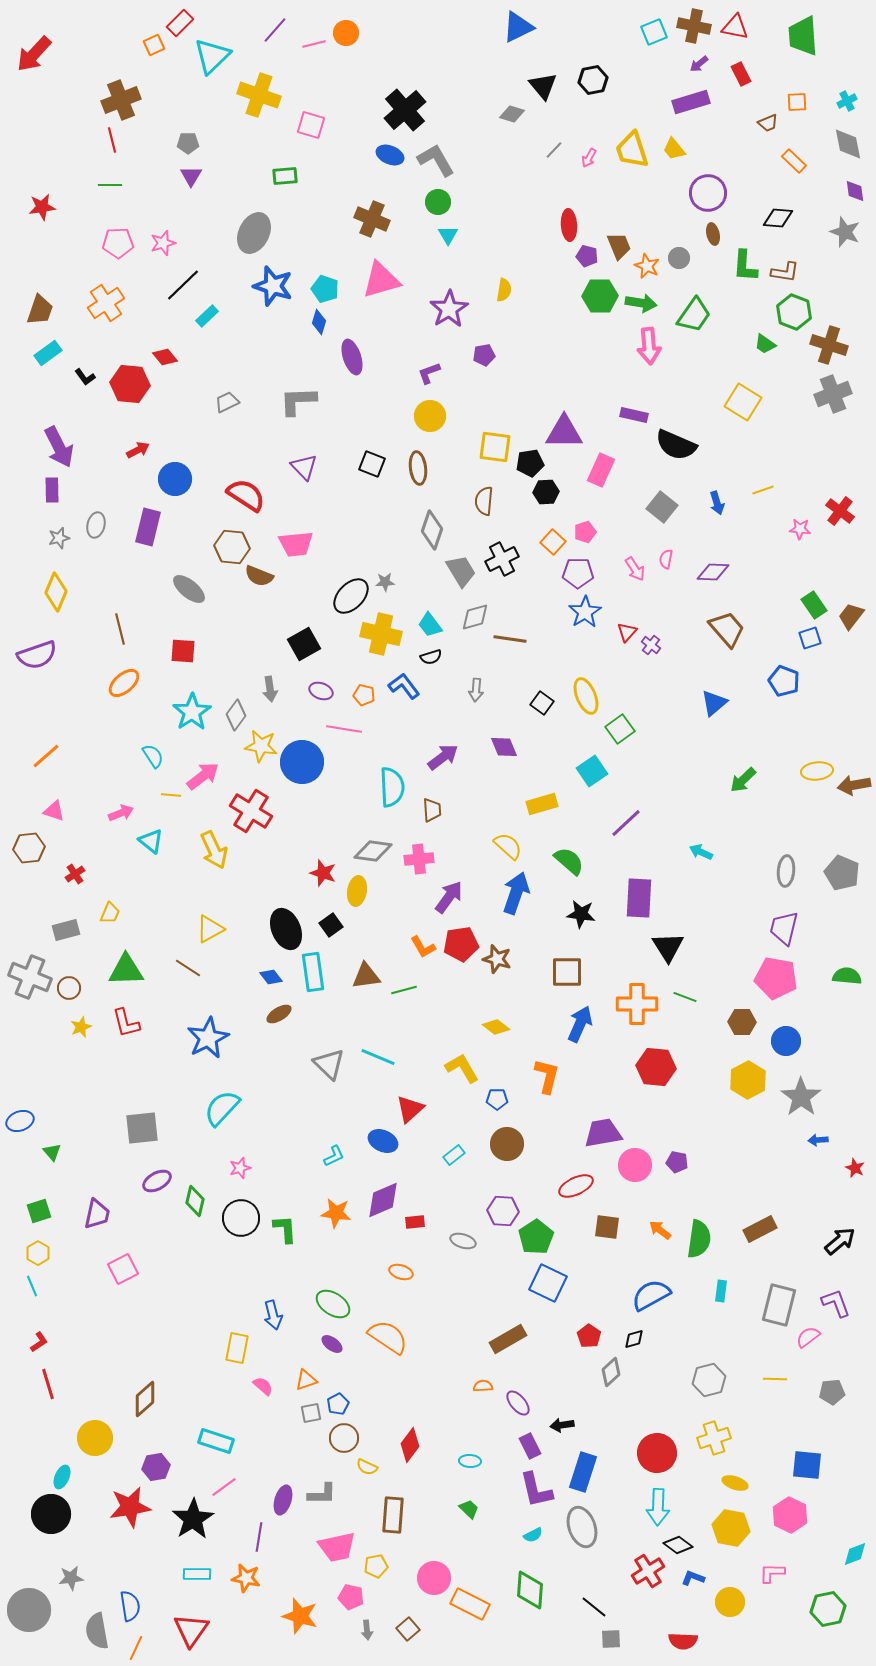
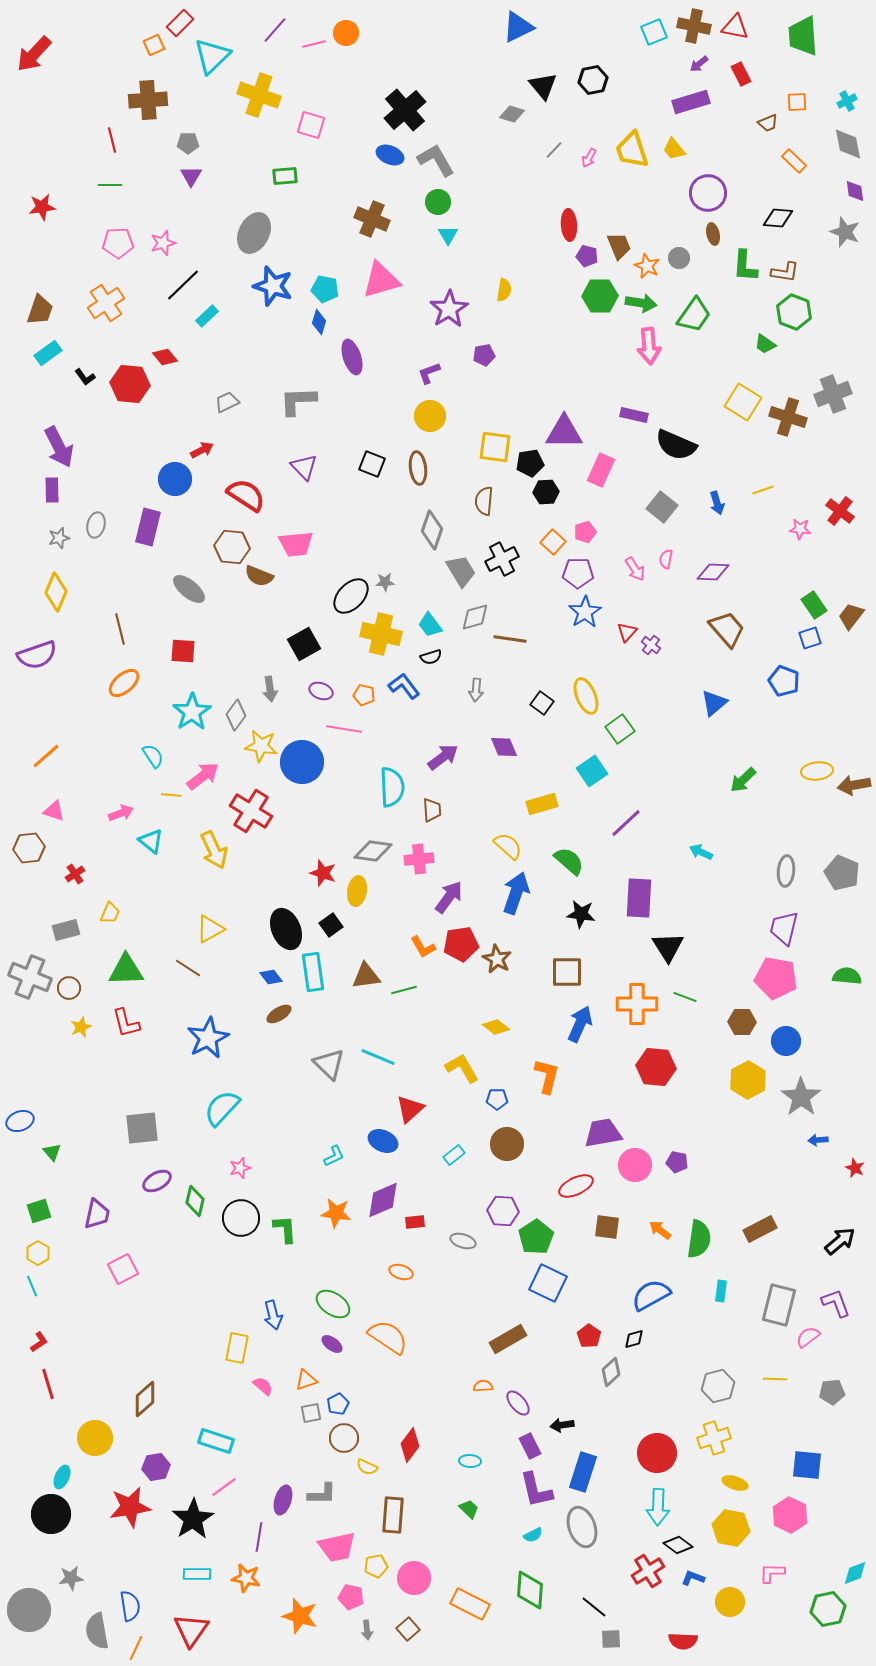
brown cross at (121, 100): moved 27 px right; rotated 18 degrees clockwise
cyan pentagon at (325, 289): rotated 8 degrees counterclockwise
brown cross at (829, 345): moved 41 px left, 72 px down
red arrow at (138, 450): moved 64 px right
brown star at (497, 959): rotated 12 degrees clockwise
gray hexagon at (709, 1380): moved 9 px right, 6 px down
cyan diamond at (855, 1554): moved 19 px down
pink circle at (434, 1578): moved 20 px left
